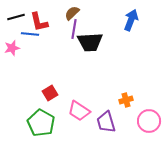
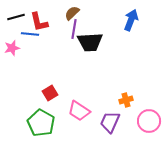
purple trapezoid: moved 4 px right; rotated 40 degrees clockwise
